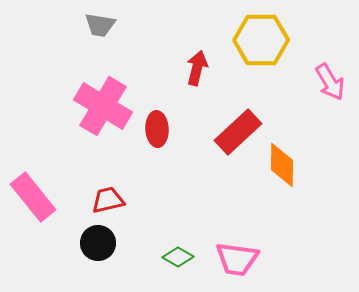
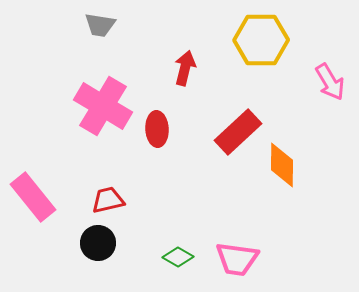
red arrow: moved 12 px left
